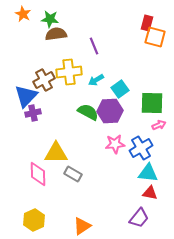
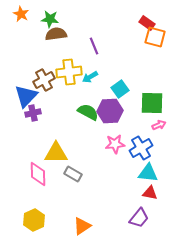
orange star: moved 2 px left
red rectangle: rotated 70 degrees counterclockwise
cyan arrow: moved 6 px left, 3 px up
